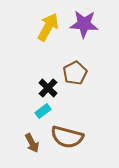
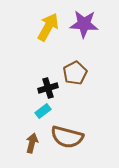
black cross: rotated 30 degrees clockwise
brown arrow: rotated 138 degrees counterclockwise
